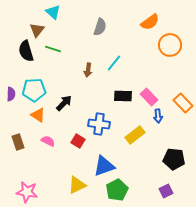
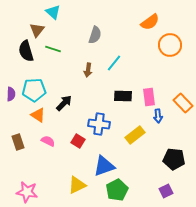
gray semicircle: moved 5 px left, 8 px down
pink rectangle: rotated 36 degrees clockwise
